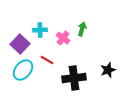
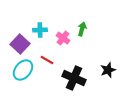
black cross: rotated 30 degrees clockwise
